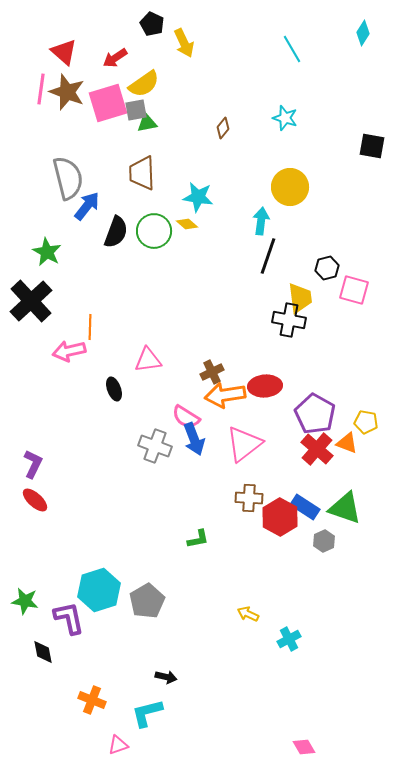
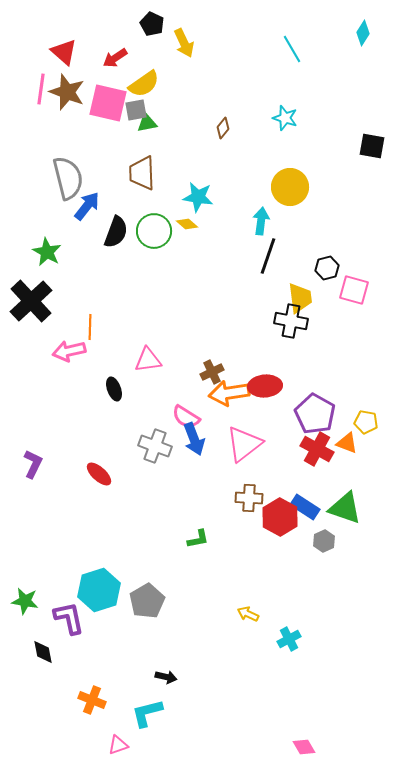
pink square at (108, 103): rotated 30 degrees clockwise
black cross at (289, 320): moved 2 px right, 1 px down
orange arrow at (225, 395): moved 4 px right, 2 px up
red cross at (317, 449): rotated 12 degrees counterclockwise
red ellipse at (35, 500): moved 64 px right, 26 px up
